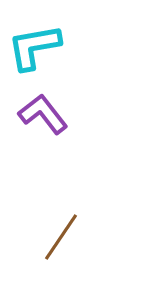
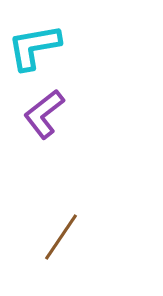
purple L-shape: moved 1 px right; rotated 90 degrees counterclockwise
